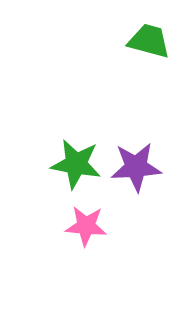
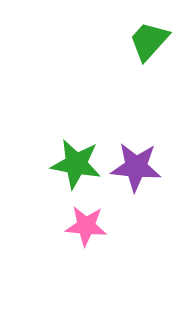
green trapezoid: rotated 63 degrees counterclockwise
purple star: rotated 9 degrees clockwise
